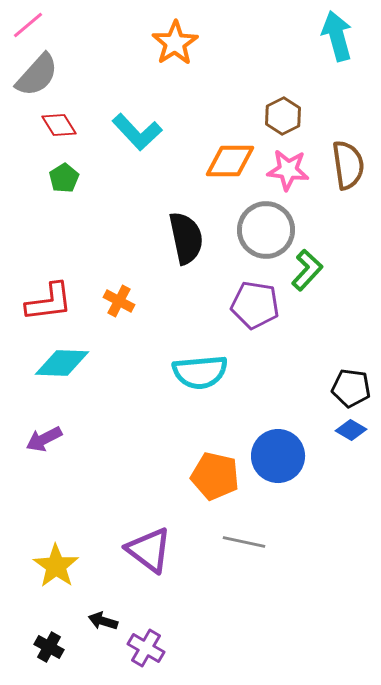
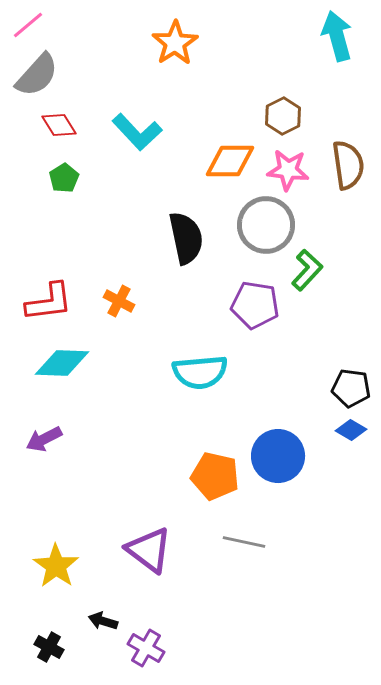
gray circle: moved 5 px up
